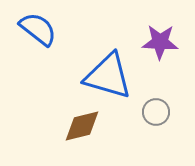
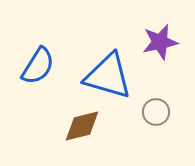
blue semicircle: moved 37 px down; rotated 84 degrees clockwise
purple star: rotated 15 degrees counterclockwise
